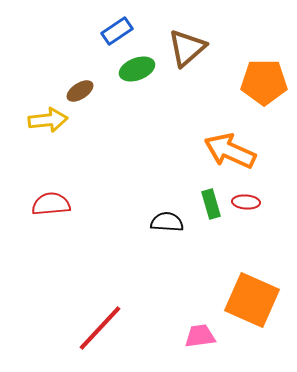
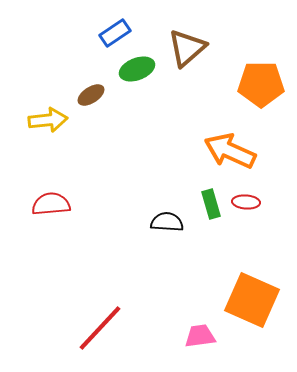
blue rectangle: moved 2 px left, 2 px down
orange pentagon: moved 3 px left, 2 px down
brown ellipse: moved 11 px right, 4 px down
